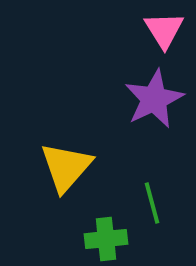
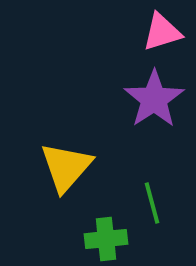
pink triangle: moved 2 px left, 2 px down; rotated 45 degrees clockwise
purple star: rotated 8 degrees counterclockwise
